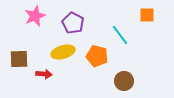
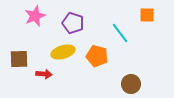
purple pentagon: rotated 10 degrees counterclockwise
cyan line: moved 2 px up
brown circle: moved 7 px right, 3 px down
